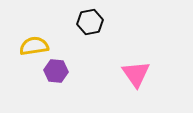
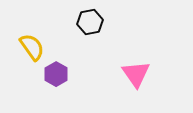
yellow semicircle: moved 2 px left, 1 px down; rotated 64 degrees clockwise
purple hexagon: moved 3 px down; rotated 25 degrees clockwise
